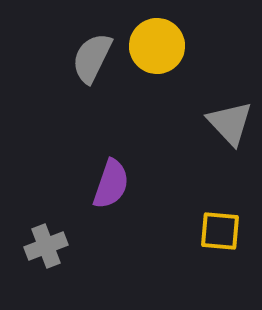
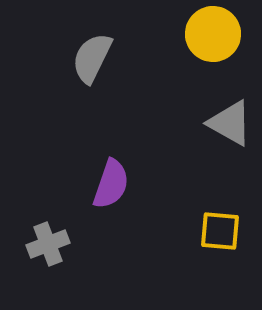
yellow circle: moved 56 px right, 12 px up
gray triangle: rotated 18 degrees counterclockwise
gray cross: moved 2 px right, 2 px up
